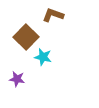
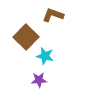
cyan star: moved 2 px right, 1 px up
purple star: moved 22 px right, 1 px down; rotated 14 degrees counterclockwise
